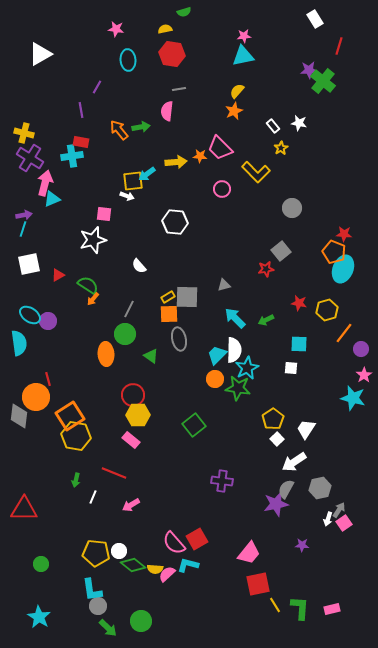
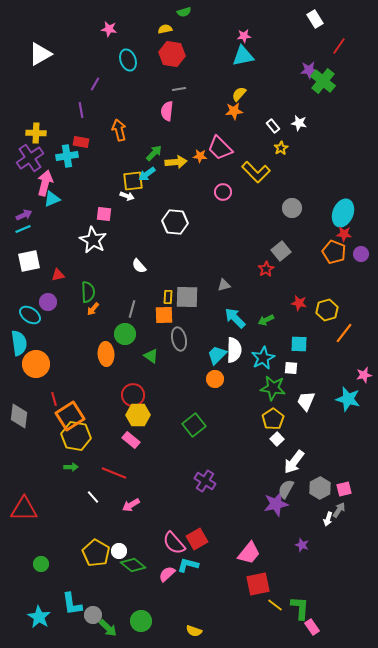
pink star at (116, 29): moved 7 px left
red line at (339, 46): rotated 18 degrees clockwise
cyan ellipse at (128, 60): rotated 15 degrees counterclockwise
purple line at (97, 87): moved 2 px left, 3 px up
yellow semicircle at (237, 91): moved 2 px right, 3 px down
orange star at (234, 111): rotated 18 degrees clockwise
green arrow at (141, 127): moved 13 px right, 26 px down; rotated 36 degrees counterclockwise
orange arrow at (119, 130): rotated 25 degrees clockwise
yellow cross at (24, 133): moved 12 px right; rotated 12 degrees counterclockwise
cyan cross at (72, 156): moved 5 px left
purple cross at (30, 158): rotated 24 degrees clockwise
pink circle at (222, 189): moved 1 px right, 3 px down
purple arrow at (24, 215): rotated 14 degrees counterclockwise
cyan line at (23, 229): rotated 49 degrees clockwise
white star at (93, 240): rotated 28 degrees counterclockwise
white square at (29, 264): moved 3 px up
red star at (266, 269): rotated 21 degrees counterclockwise
cyan ellipse at (343, 269): moved 56 px up
red triangle at (58, 275): rotated 16 degrees clockwise
green semicircle at (88, 285): moved 7 px down; rotated 55 degrees clockwise
yellow rectangle at (168, 297): rotated 56 degrees counterclockwise
orange arrow at (93, 299): moved 10 px down
gray line at (129, 309): moved 3 px right; rotated 12 degrees counterclockwise
orange square at (169, 314): moved 5 px left, 1 px down
purple circle at (48, 321): moved 19 px up
purple circle at (361, 349): moved 95 px up
cyan star at (247, 368): moved 16 px right, 10 px up
pink star at (364, 375): rotated 21 degrees clockwise
red line at (48, 379): moved 6 px right, 20 px down
green star at (238, 388): moved 35 px right
orange circle at (36, 397): moved 33 px up
cyan star at (353, 398): moved 5 px left, 1 px down
white trapezoid at (306, 429): moved 28 px up; rotated 10 degrees counterclockwise
white arrow at (294, 462): rotated 20 degrees counterclockwise
green arrow at (76, 480): moved 5 px left, 13 px up; rotated 104 degrees counterclockwise
purple cross at (222, 481): moved 17 px left; rotated 25 degrees clockwise
gray hexagon at (320, 488): rotated 15 degrees counterclockwise
white line at (93, 497): rotated 64 degrees counterclockwise
pink square at (344, 523): moved 34 px up; rotated 21 degrees clockwise
purple star at (302, 545): rotated 16 degrees clockwise
yellow pentagon at (96, 553): rotated 24 degrees clockwise
yellow semicircle at (155, 569): moved 39 px right, 62 px down; rotated 14 degrees clockwise
cyan L-shape at (92, 590): moved 20 px left, 14 px down
yellow line at (275, 605): rotated 21 degrees counterclockwise
gray circle at (98, 606): moved 5 px left, 9 px down
pink rectangle at (332, 609): moved 20 px left, 18 px down; rotated 70 degrees clockwise
